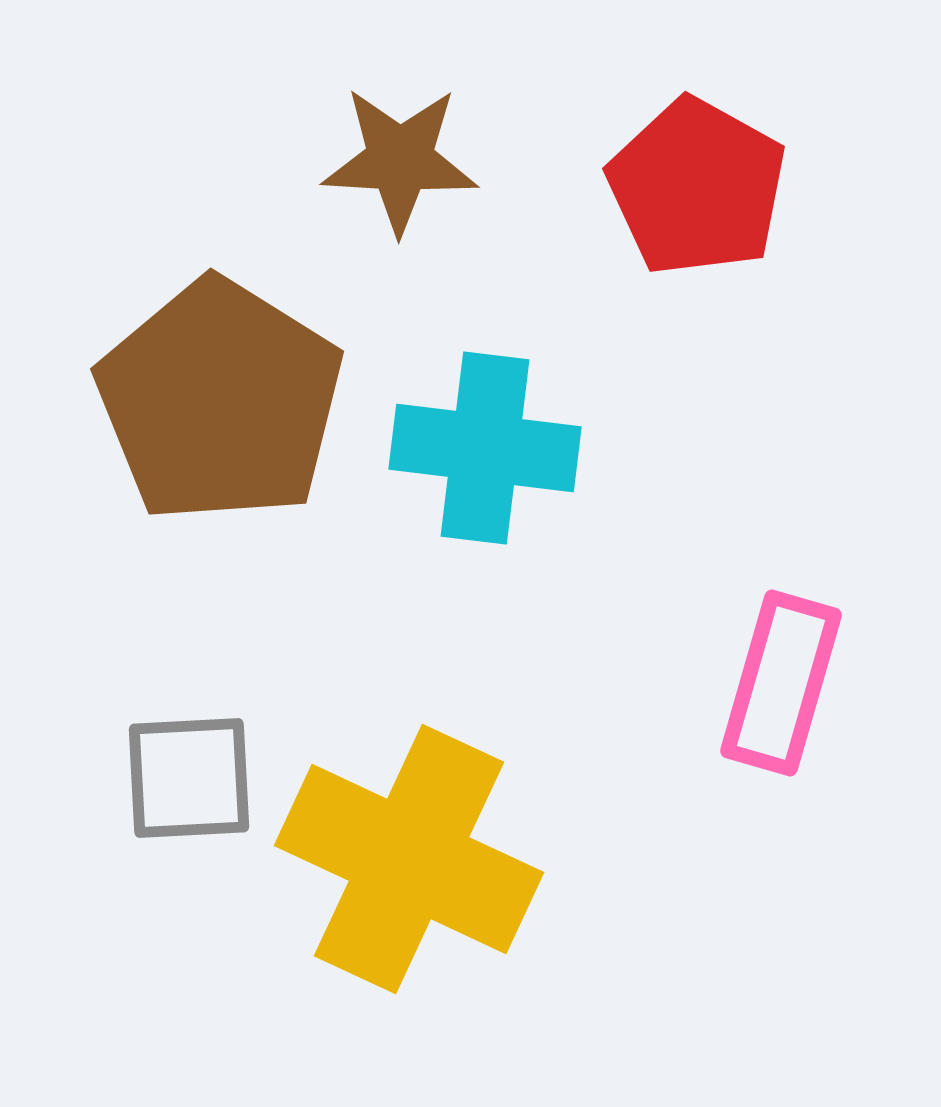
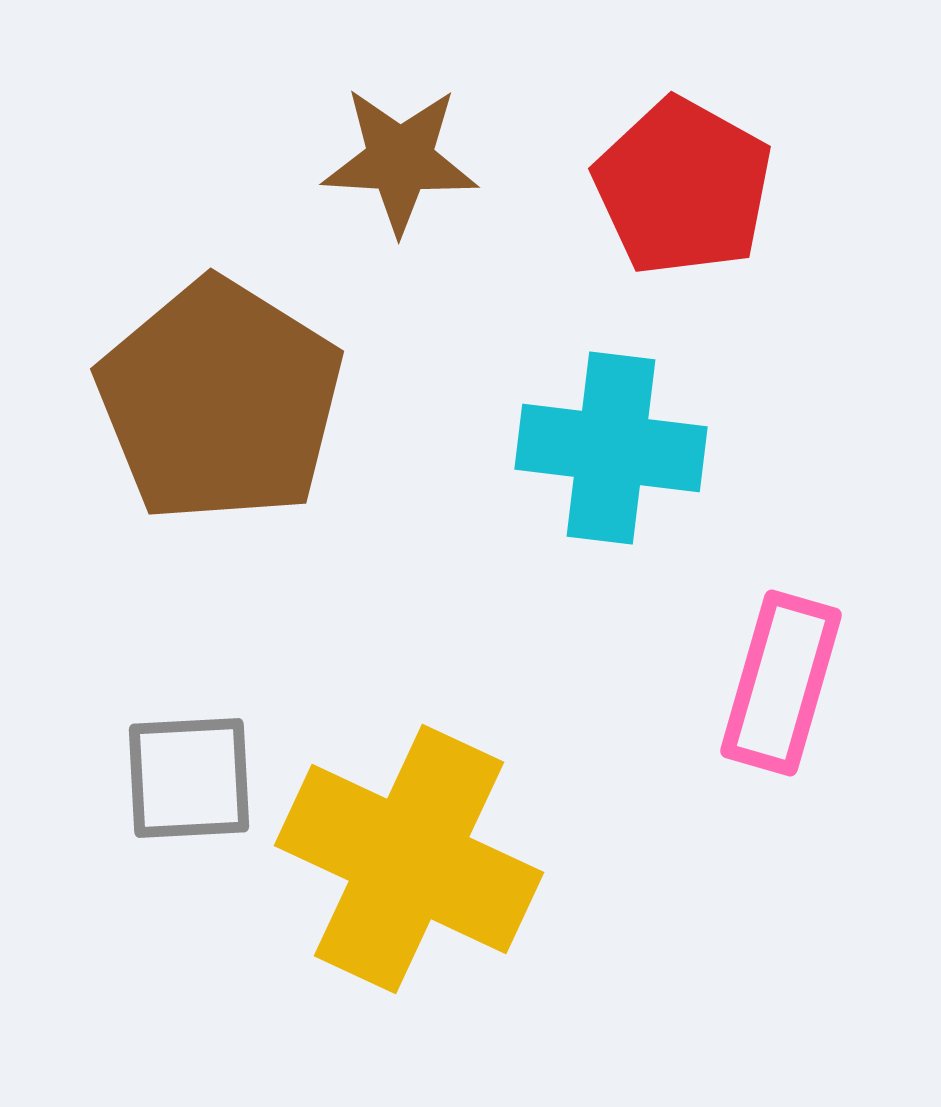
red pentagon: moved 14 px left
cyan cross: moved 126 px right
